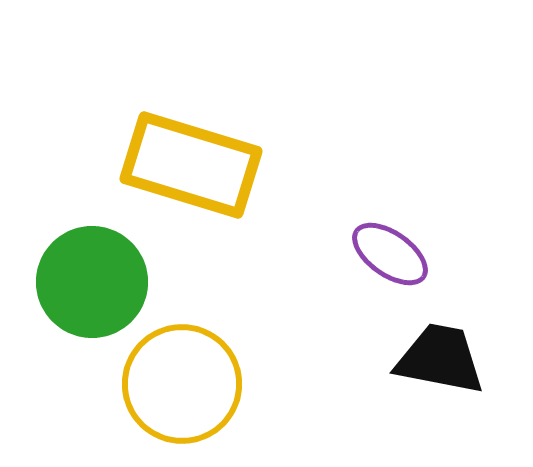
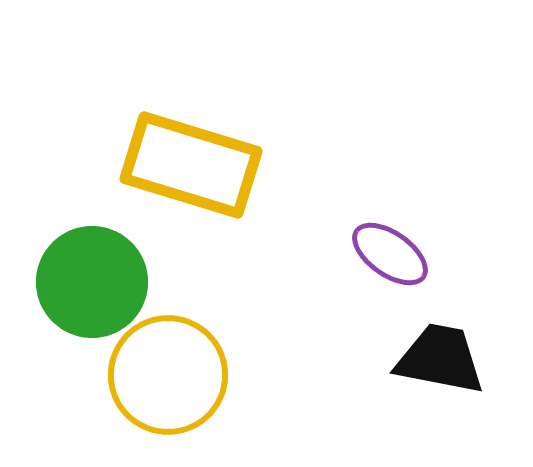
yellow circle: moved 14 px left, 9 px up
